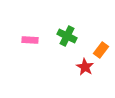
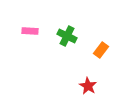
pink rectangle: moved 9 px up
red star: moved 3 px right, 19 px down
